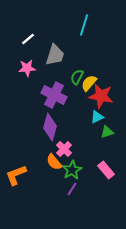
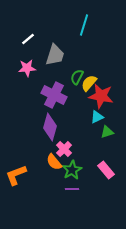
purple line: rotated 56 degrees clockwise
